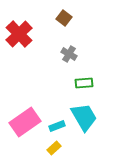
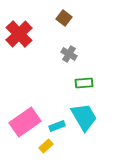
yellow rectangle: moved 8 px left, 2 px up
